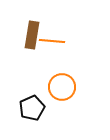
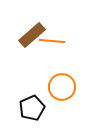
brown rectangle: rotated 40 degrees clockwise
